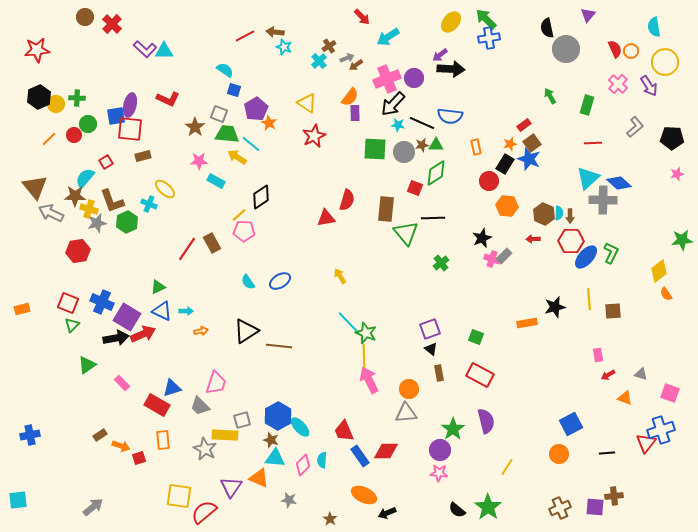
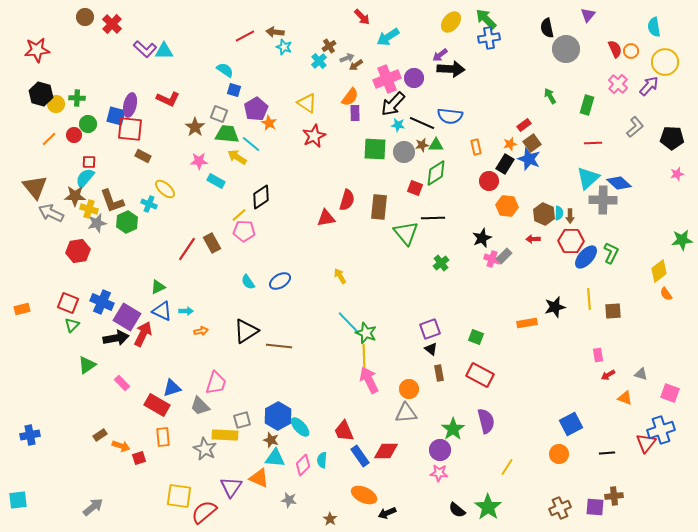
purple arrow at (649, 86): rotated 105 degrees counterclockwise
black hexagon at (39, 97): moved 2 px right, 3 px up; rotated 20 degrees counterclockwise
blue square at (116, 116): rotated 24 degrees clockwise
brown rectangle at (143, 156): rotated 42 degrees clockwise
red square at (106, 162): moved 17 px left; rotated 32 degrees clockwise
brown rectangle at (386, 209): moved 7 px left, 2 px up
red arrow at (143, 334): rotated 40 degrees counterclockwise
orange rectangle at (163, 440): moved 3 px up
